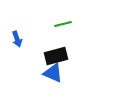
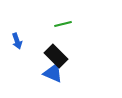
blue arrow: moved 2 px down
black rectangle: rotated 60 degrees clockwise
